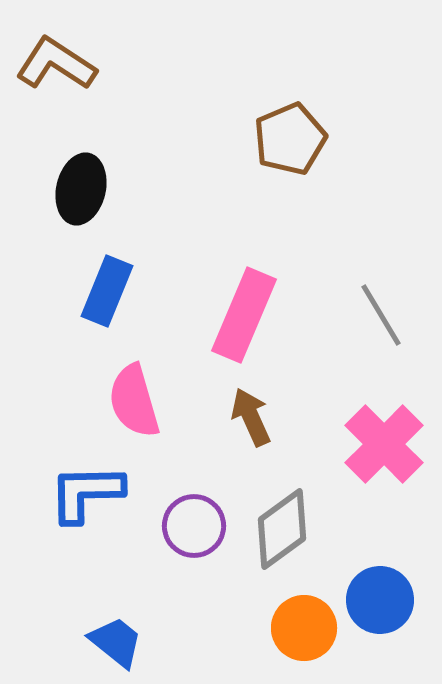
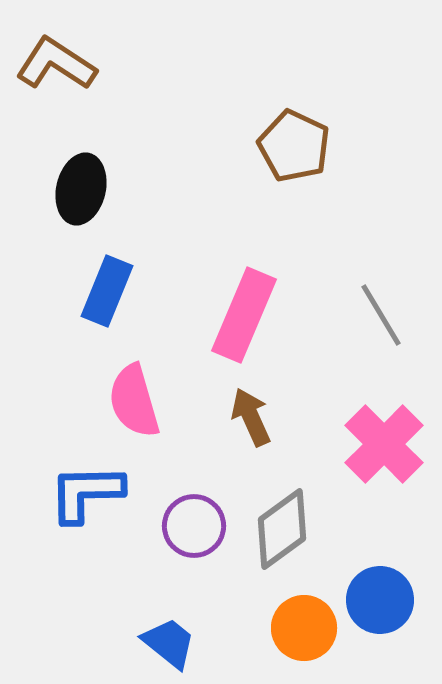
brown pentagon: moved 4 px right, 7 px down; rotated 24 degrees counterclockwise
blue trapezoid: moved 53 px right, 1 px down
